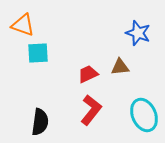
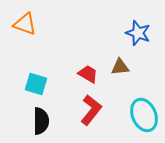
orange triangle: moved 2 px right, 1 px up
cyan square: moved 2 px left, 31 px down; rotated 20 degrees clockwise
red trapezoid: rotated 55 degrees clockwise
black semicircle: moved 1 px right, 1 px up; rotated 8 degrees counterclockwise
